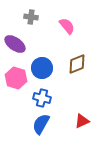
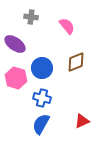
brown diamond: moved 1 px left, 2 px up
